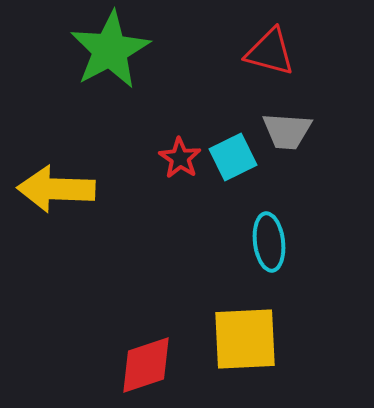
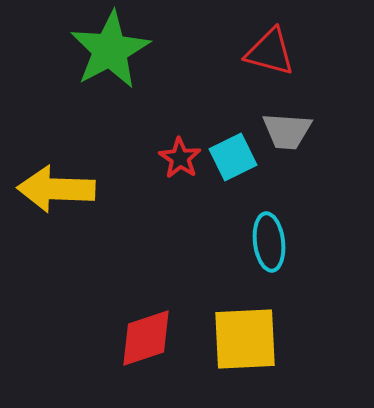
red diamond: moved 27 px up
